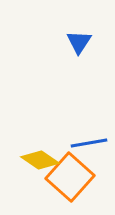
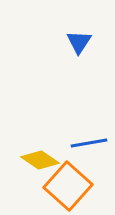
orange square: moved 2 px left, 9 px down
